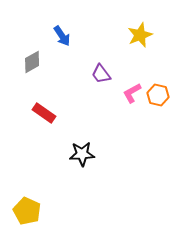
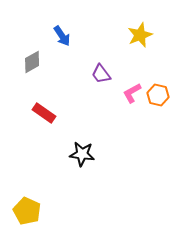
black star: rotated 10 degrees clockwise
